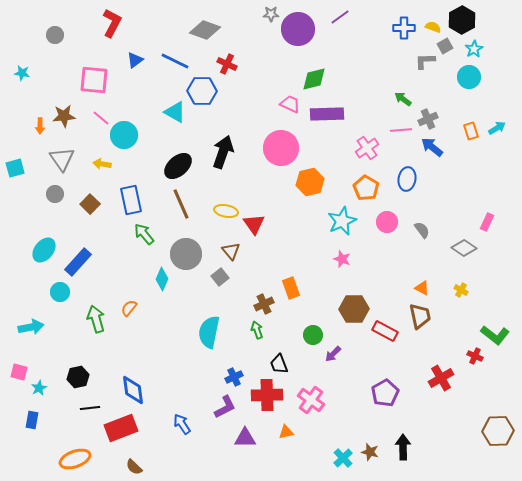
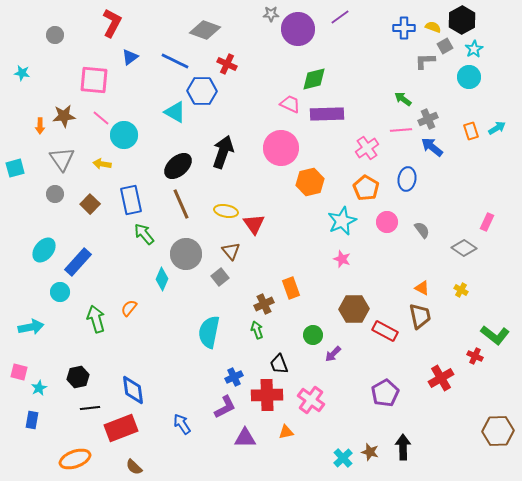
blue triangle at (135, 60): moved 5 px left, 3 px up
